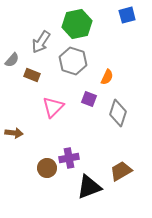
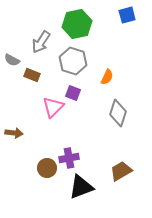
gray semicircle: rotated 77 degrees clockwise
purple square: moved 16 px left, 6 px up
black triangle: moved 8 px left
